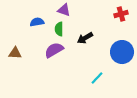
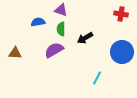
purple triangle: moved 3 px left
red cross: rotated 24 degrees clockwise
blue semicircle: moved 1 px right
green semicircle: moved 2 px right
cyan line: rotated 16 degrees counterclockwise
